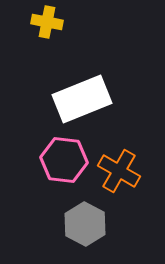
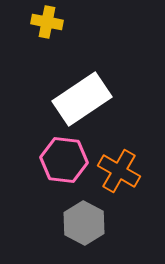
white rectangle: rotated 12 degrees counterclockwise
gray hexagon: moved 1 px left, 1 px up
